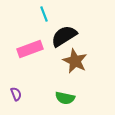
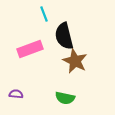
black semicircle: rotated 72 degrees counterclockwise
purple semicircle: rotated 64 degrees counterclockwise
